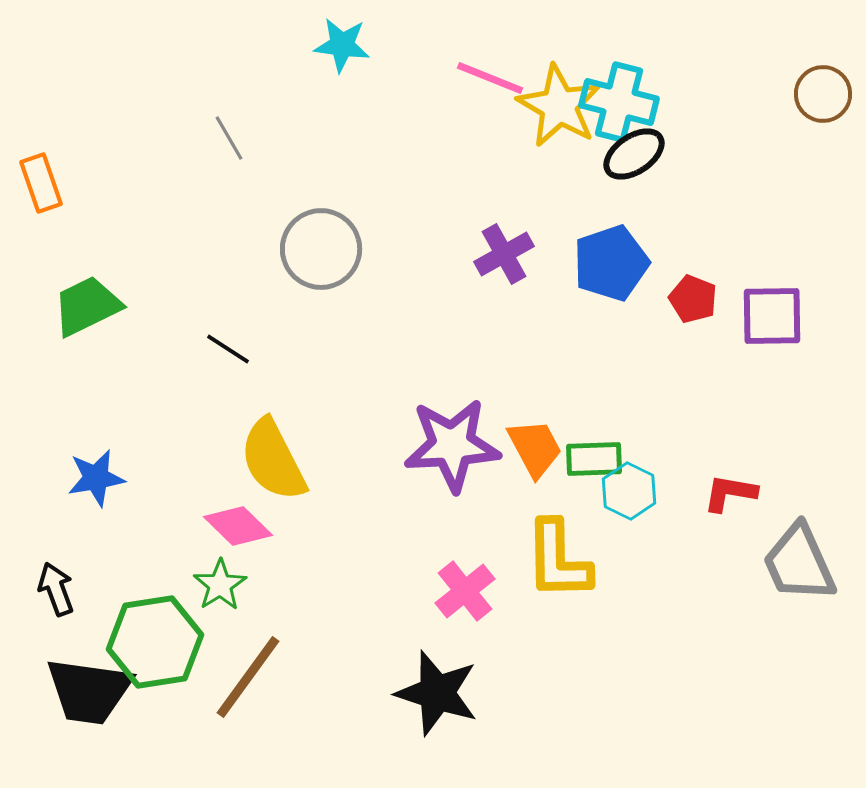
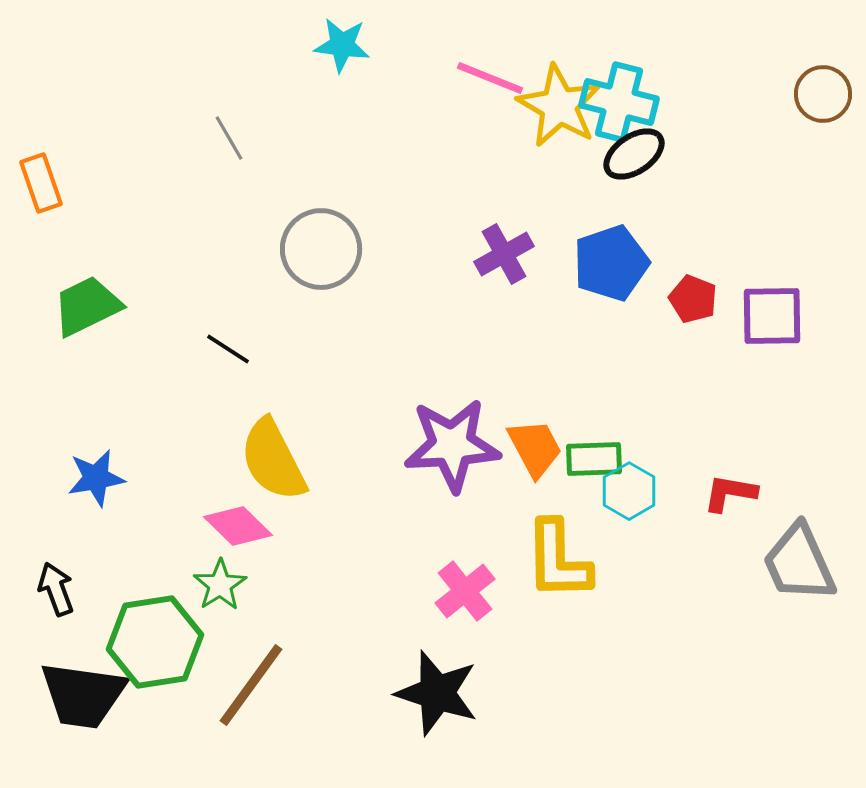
cyan hexagon: rotated 4 degrees clockwise
brown line: moved 3 px right, 8 px down
black trapezoid: moved 6 px left, 4 px down
